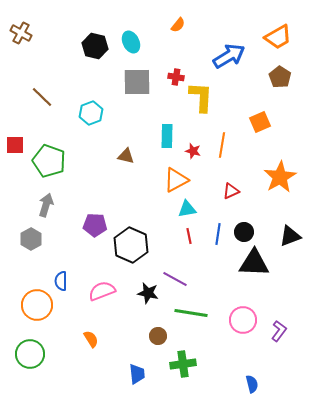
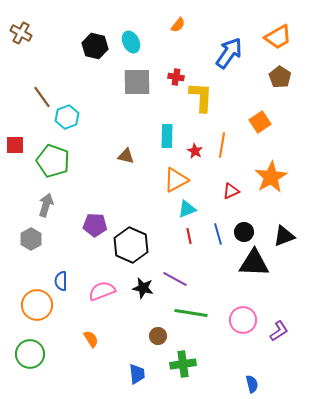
blue arrow at (229, 56): moved 3 px up; rotated 24 degrees counterclockwise
brown line at (42, 97): rotated 10 degrees clockwise
cyan hexagon at (91, 113): moved 24 px left, 4 px down
orange square at (260, 122): rotated 10 degrees counterclockwise
red star at (193, 151): moved 2 px right; rotated 14 degrees clockwise
green pentagon at (49, 161): moved 4 px right
orange star at (280, 177): moved 9 px left
cyan triangle at (187, 209): rotated 12 degrees counterclockwise
blue line at (218, 234): rotated 25 degrees counterclockwise
black triangle at (290, 236): moved 6 px left
black star at (148, 293): moved 5 px left, 5 px up
purple L-shape at (279, 331): rotated 20 degrees clockwise
